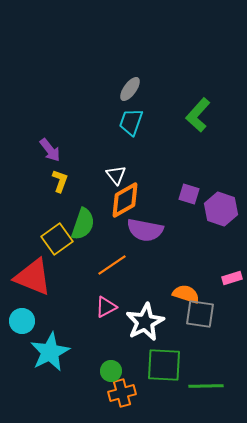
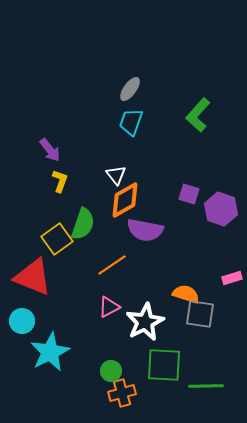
pink triangle: moved 3 px right
